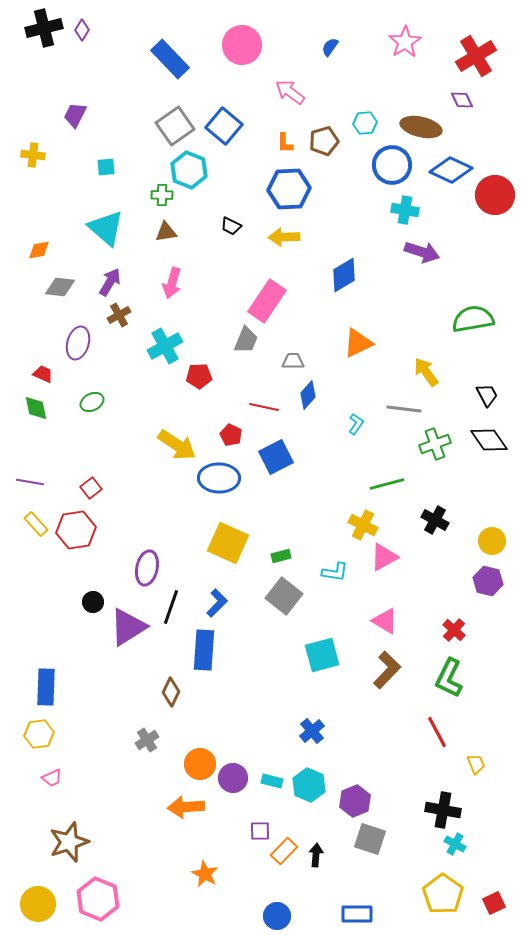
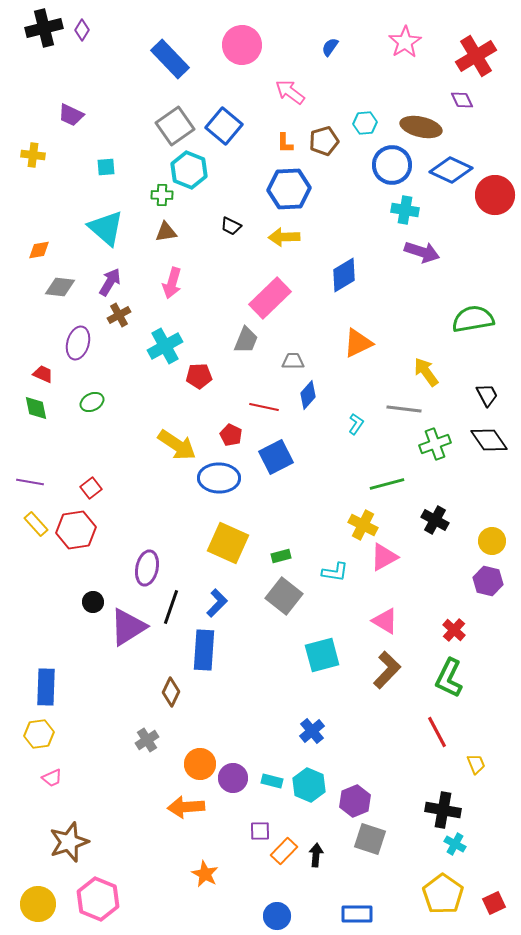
purple trapezoid at (75, 115): moved 4 px left; rotated 92 degrees counterclockwise
pink rectangle at (267, 301): moved 3 px right, 3 px up; rotated 12 degrees clockwise
